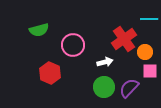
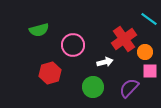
cyan line: rotated 36 degrees clockwise
red hexagon: rotated 20 degrees clockwise
green circle: moved 11 px left
